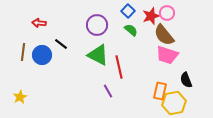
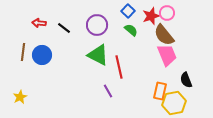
black line: moved 3 px right, 16 px up
pink trapezoid: rotated 130 degrees counterclockwise
